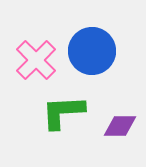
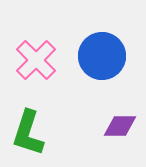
blue circle: moved 10 px right, 5 px down
green L-shape: moved 35 px left, 21 px down; rotated 69 degrees counterclockwise
